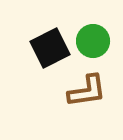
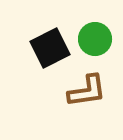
green circle: moved 2 px right, 2 px up
